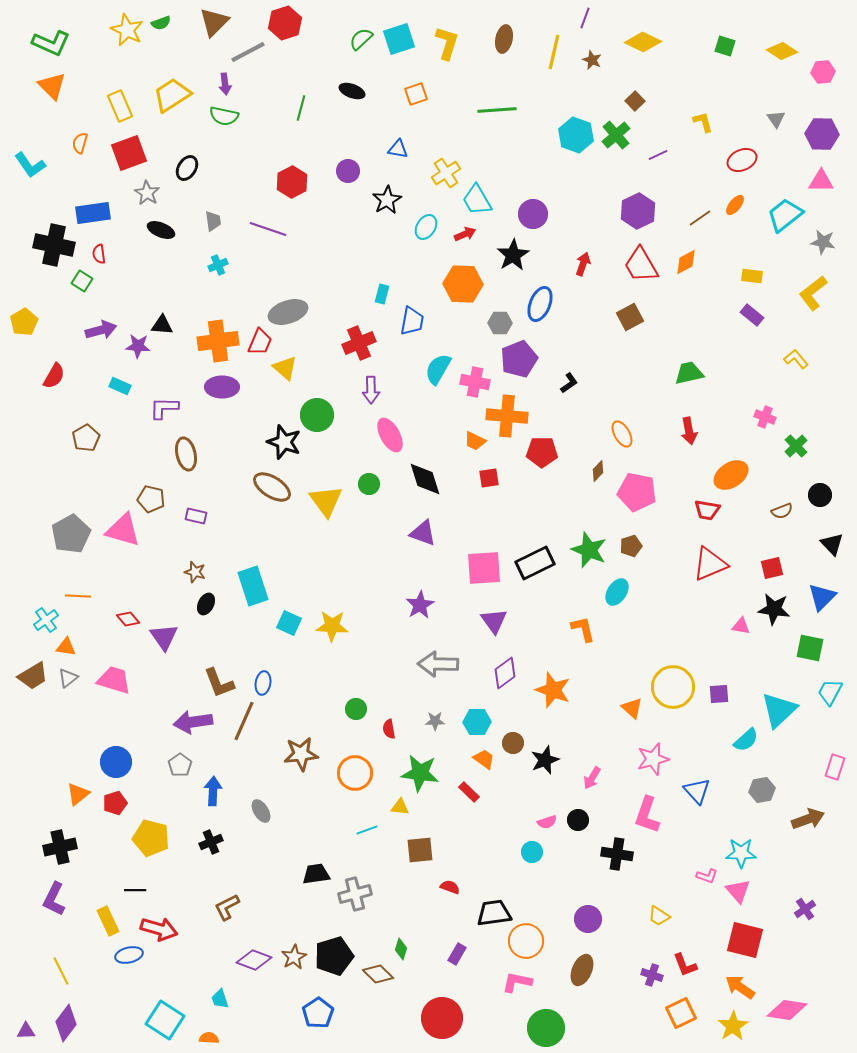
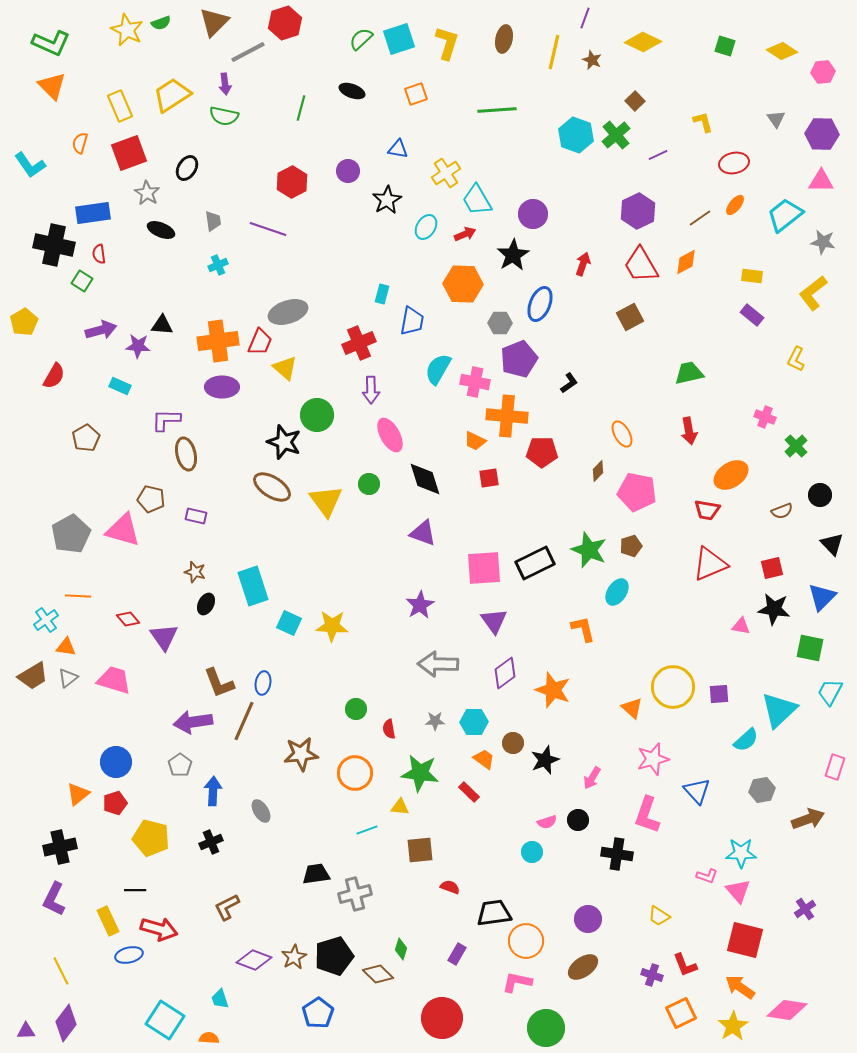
red ellipse at (742, 160): moved 8 px left, 3 px down; rotated 12 degrees clockwise
yellow L-shape at (796, 359): rotated 115 degrees counterclockwise
purple L-shape at (164, 408): moved 2 px right, 12 px down
cyan hexagon at (477, 722): moved 3 px left
brown ellipse at (582, 970): moved 1 px right, 3 px up; rotated 32 degrees clockwise
